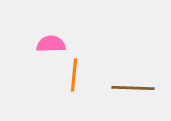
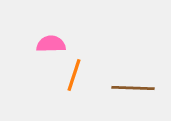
orange line: rotated 12 degrees clockwise
